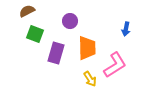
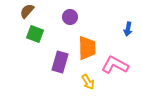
brown semicircle: rotated 21 degrees counterclockwise
purple circle: moved 4 px up
blue arrow: moved 2 px right
purple rectangle: moved 4 px right, 9 px down
pink L-shape: rotated 120 degrees counterclockwise
yellow arrow: moved 2 px left, 3 px down
